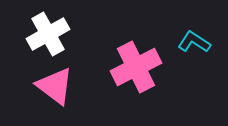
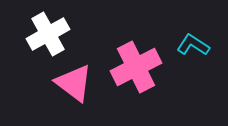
cyan L-shape: moved 1 px left, 3 px down
pink triangle: moved 19 px right, 3 px up
